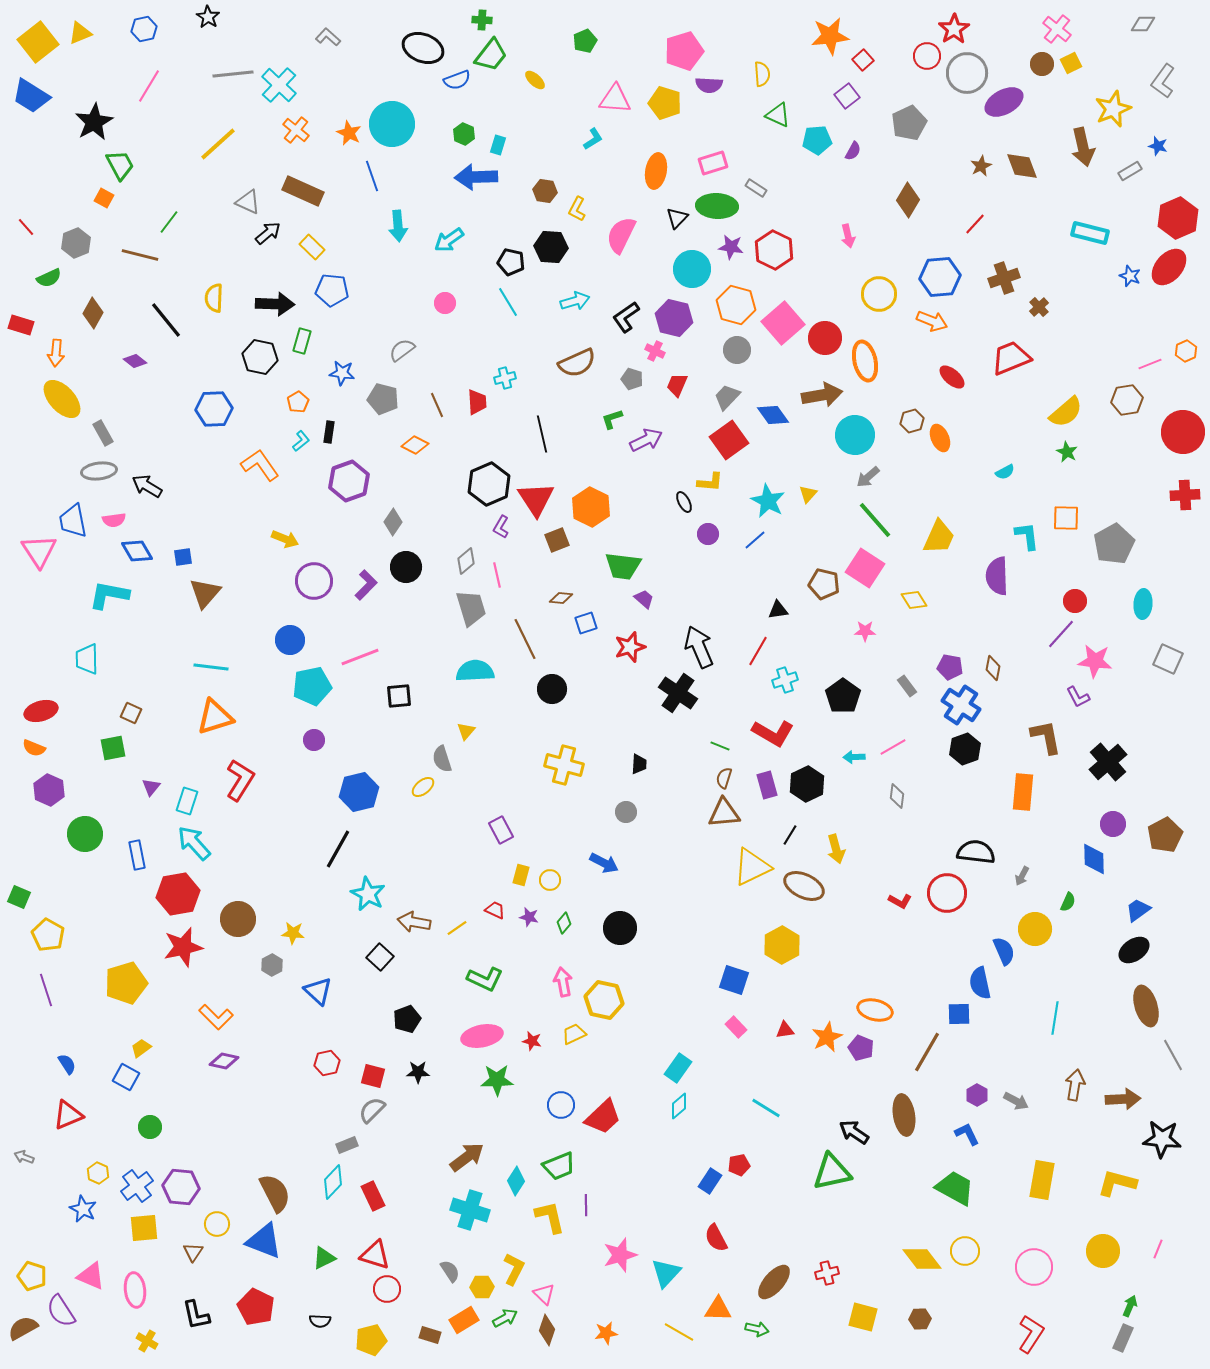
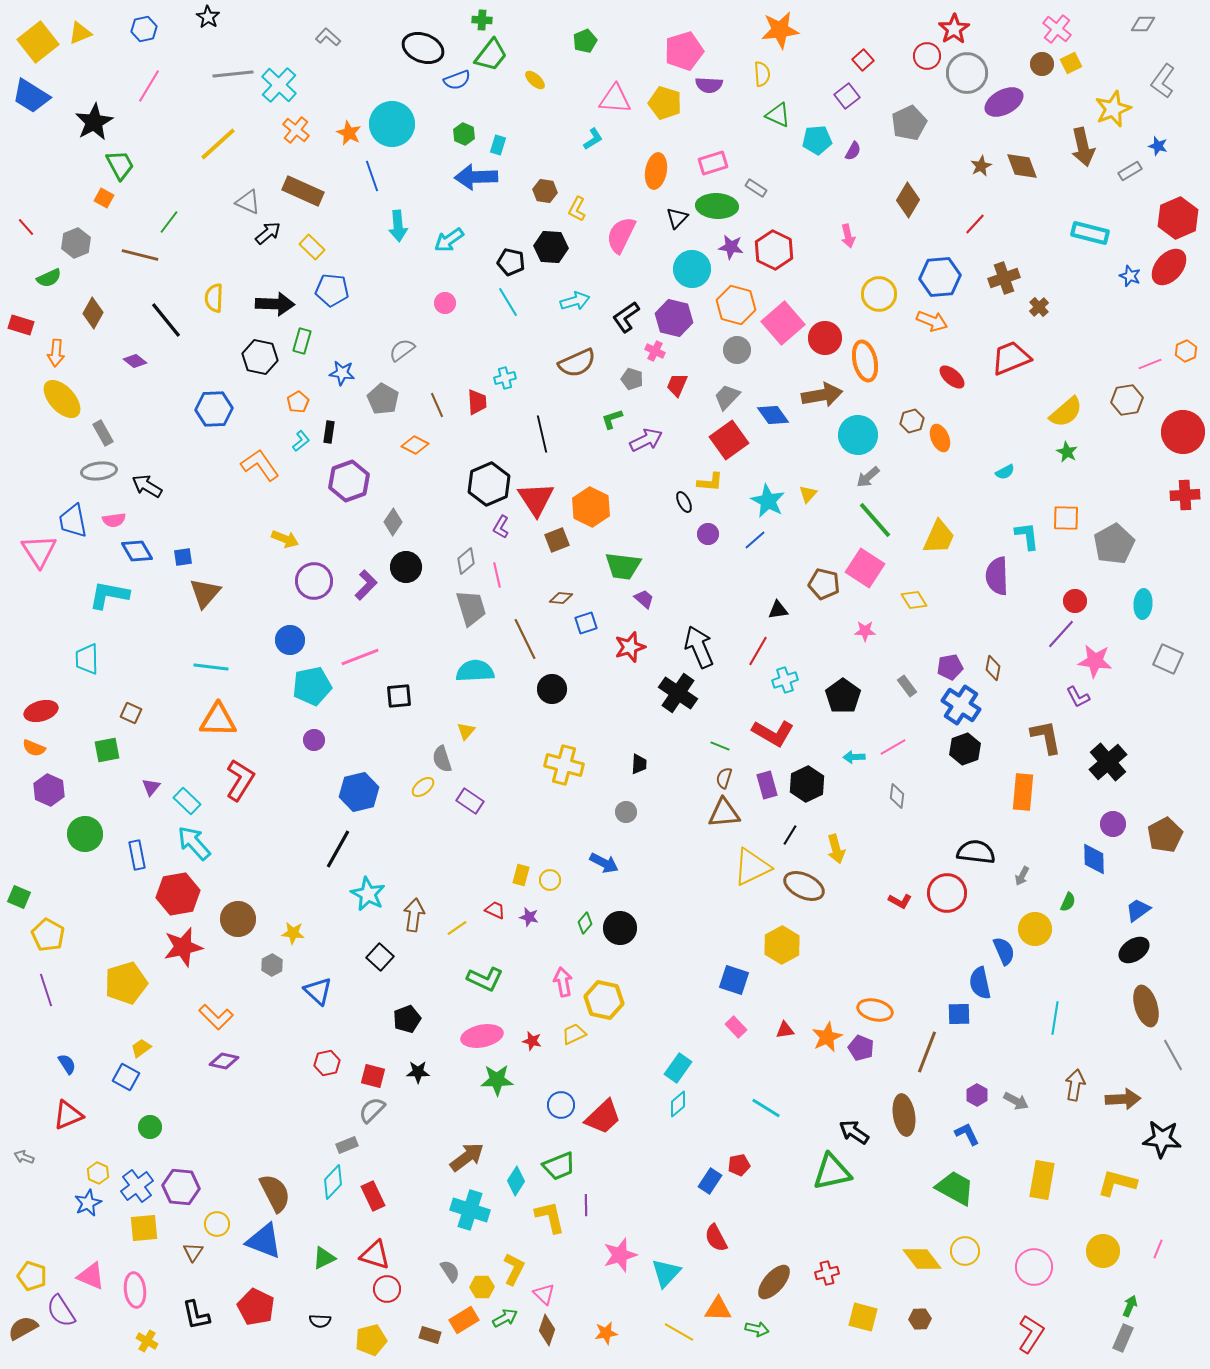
orange star at (830, 36): moved 50 px left, 6 px up
gray pentagon at (383, 399): rotated 16 degrees clockwise
cyan circle at (855, 435): moved 3 px right
purple pentagon at (950, 667): rotated 20 degrees counterclockwise
orange triangle at (215, 717): moved 3 px right, 3 px down; rotated 18 degrees clockwise
green square at (113, 748): moved 6 px left, 2 px down
cyan rectangle at (187, 801): rotated 64 degrees counterclockwise
purple rectangle at (501, 830): moved 31 px left, 29 px up; rotated 28 degrees counterclockwise
brown arrow at (414, 922): moved 7 px up; rotated 88 degrees clockwise
green diamond at (564, 923): moved 21 px right
brown line at (927, 1052): rotated 9 degrees counterclockwise
cyan diamond at (679, 1106): moved 1 px left, 2 px up
blue star at (83, 1209): moved 5 px right, 6 px up; rotated 20 degrees clockwise
